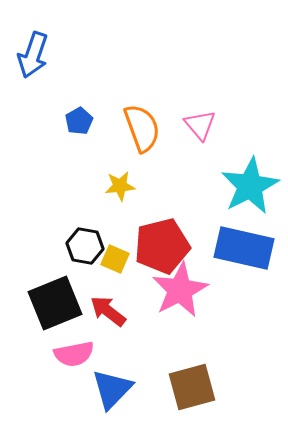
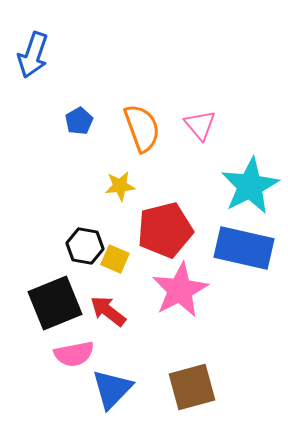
red pentagon: moved 3 px right, 16 px up
